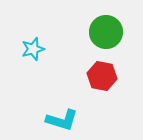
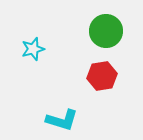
green circle: moved 1 px up
red hexagon: rotated 20 degrees counterclockwise
